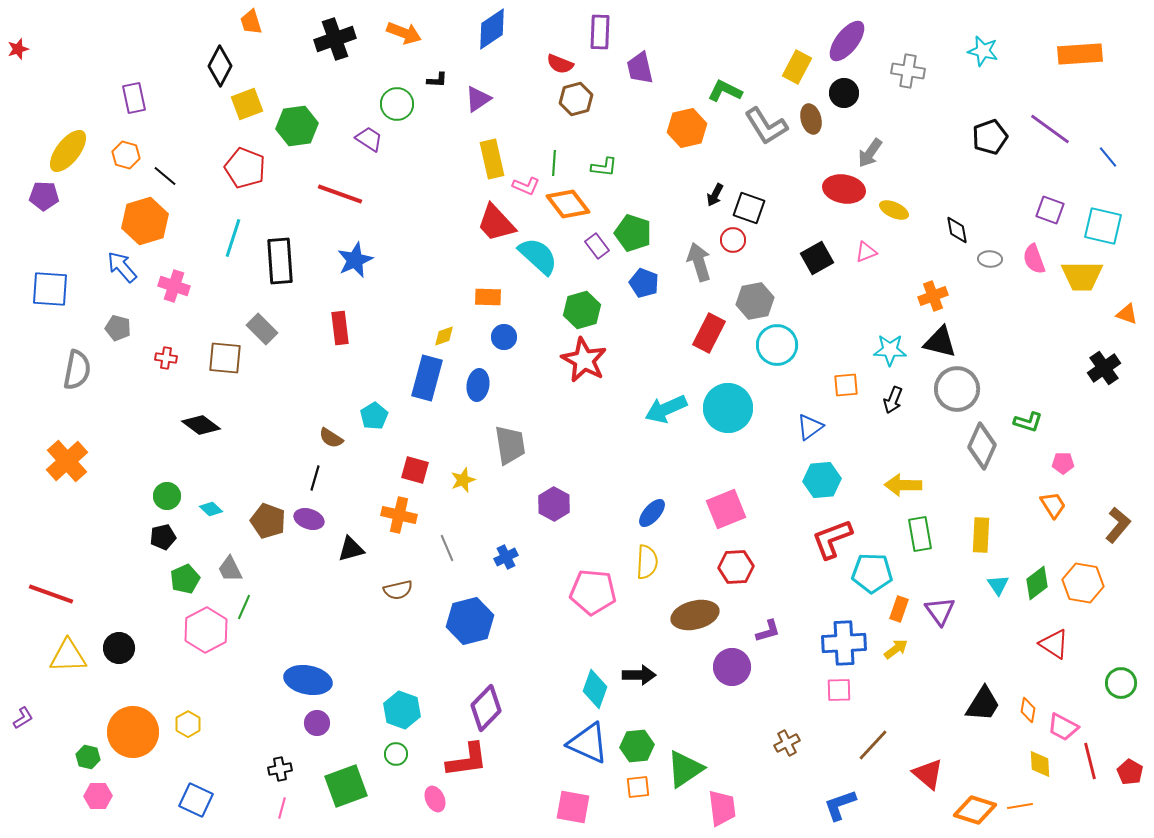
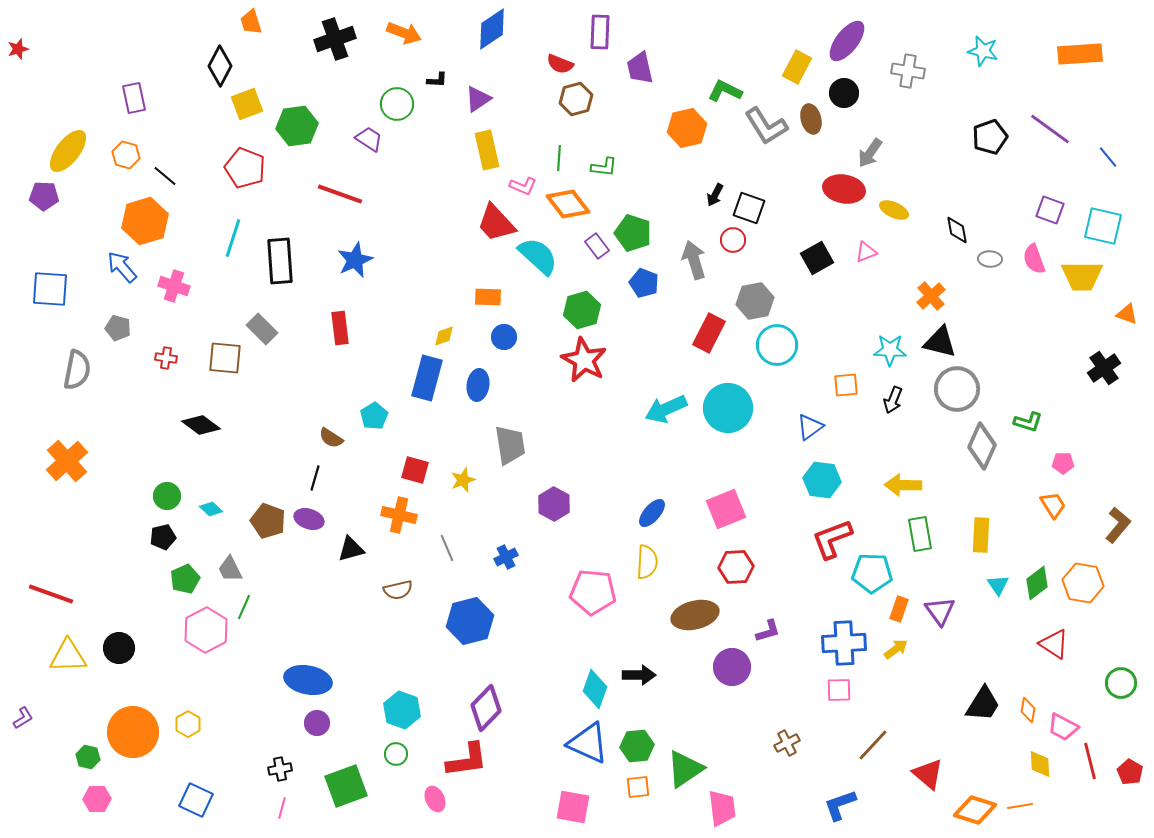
yellow rectangle at (492, 159): moved 5 px left, 9 px up
green line at (554, 163): moved 5 px right, 5 px up
pink L-shape at (526, 186): moved 3 px left
gray arrow at (699, 262): moved 5 px left, 2 px up
orange cross at (933, 296): moved 2 px left; rotated 20 degrees counterclockwise
cyan hexagon at (822, 480): rotated 12 degrees clockwise
pink hexagon at (98, 796): moved 1 px left, 3 px down
